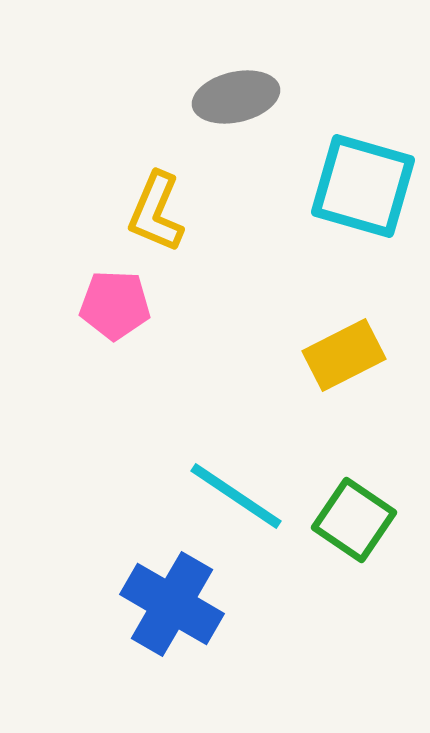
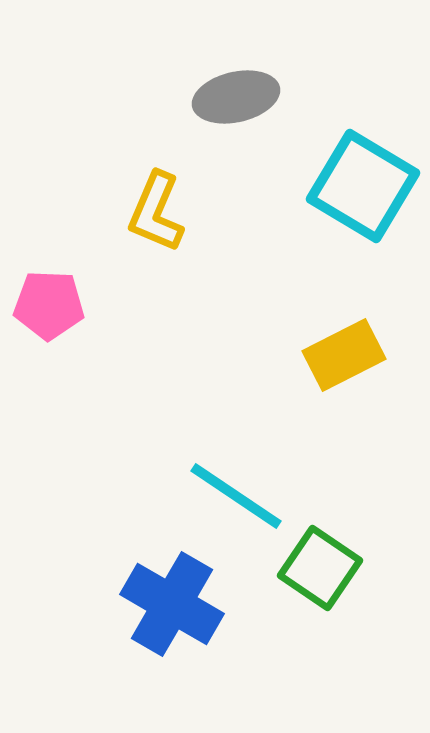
cyan square: rotated 15 degrees clockwise
pink pentagon: moved 66 px left
green square: moved 34 px left, 48 px down
